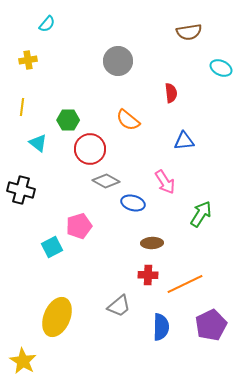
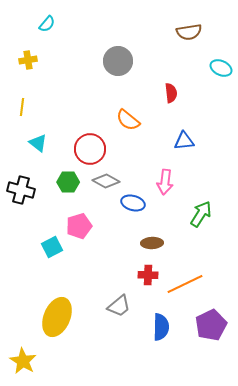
green hexagon: moved 62 px down
pink arrow: rotated 40 degrees clockwise
